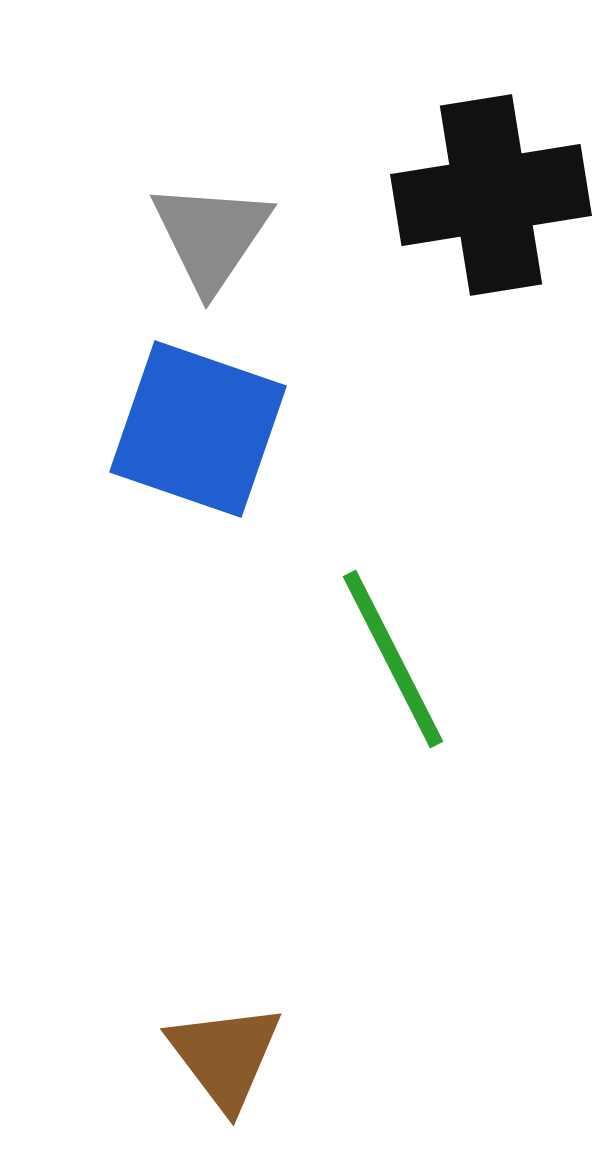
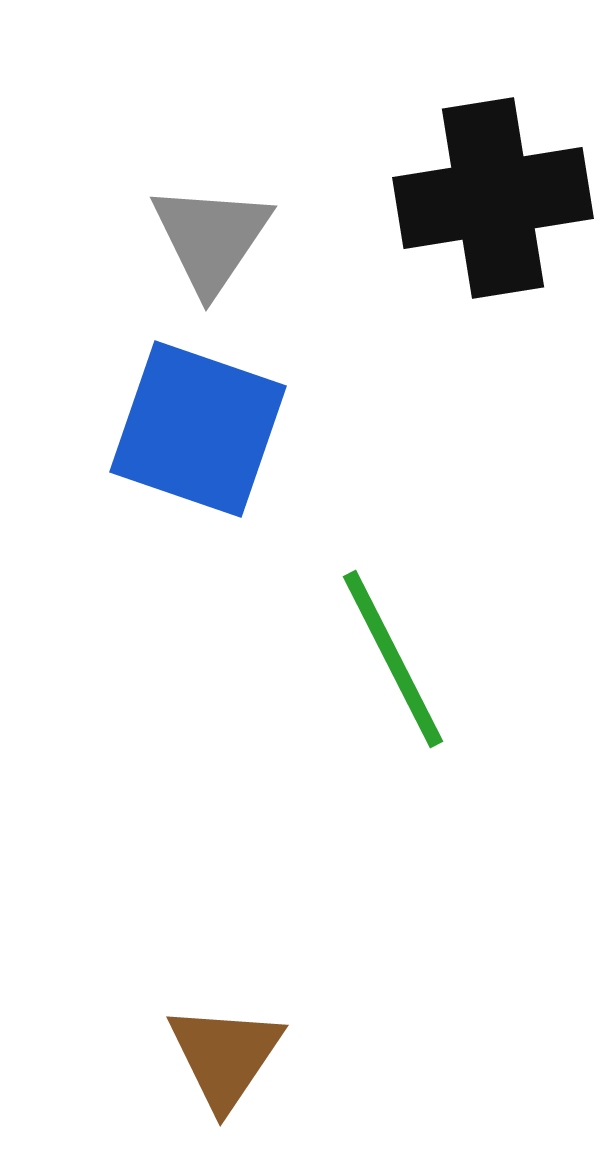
black cross: moved 2 px right, 3 px down
gray triangle: moved 2 px down
brown triangle: rotated 11 degrees clockwise
